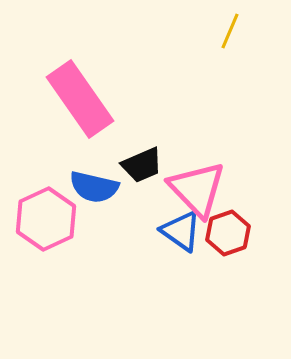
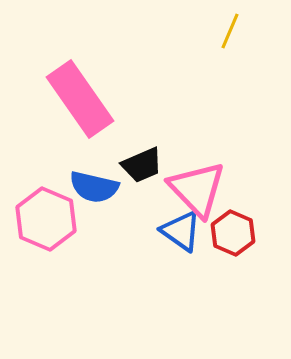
pink hexagon: rotated 12 degrees counterclockwise
red hexagon: moved 5 px right; rotated 18 degrees counterclockwise
